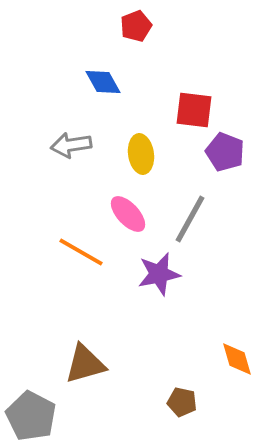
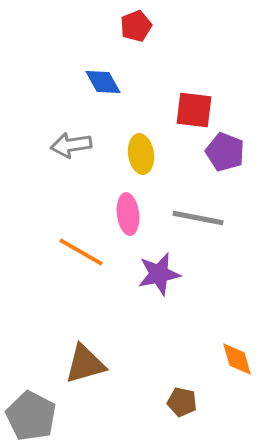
pink ellipse: rotated 36 degrees clockwise
gray line: moved 8 px right, 1 px up; rotated 72 degrees clockwise
